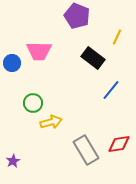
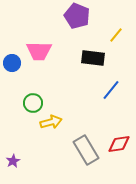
yellow line: moved 1 px left, 2 px up; rotated 14 degrees clockwise
black rectangle: rotated 30 degrees counterclockwise
